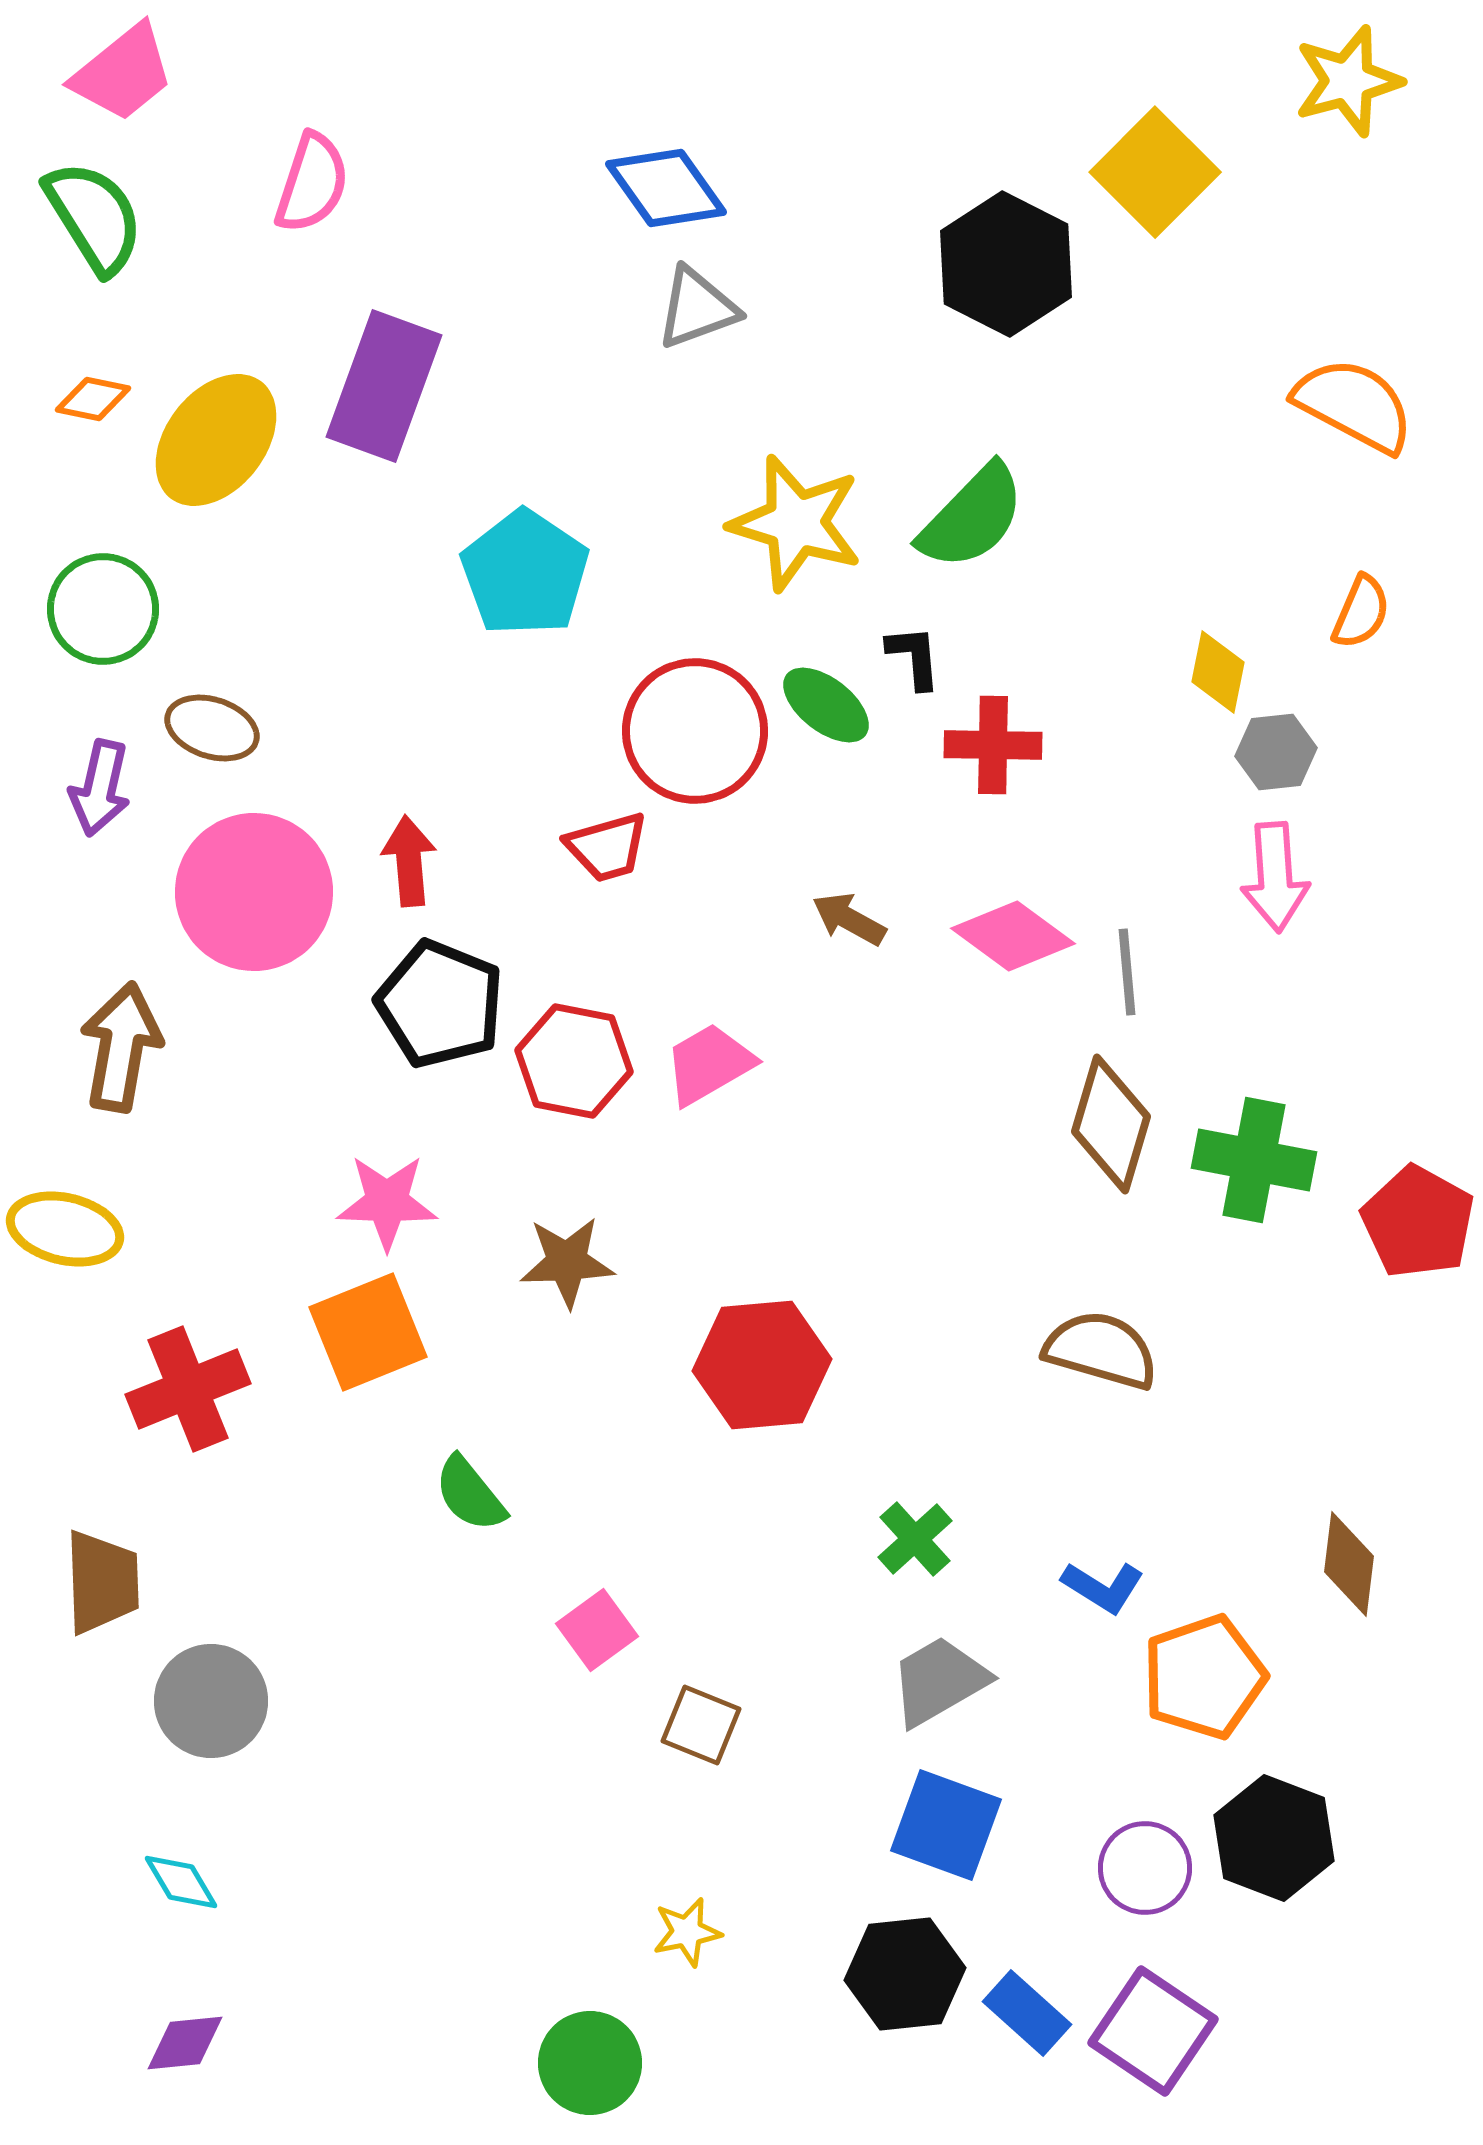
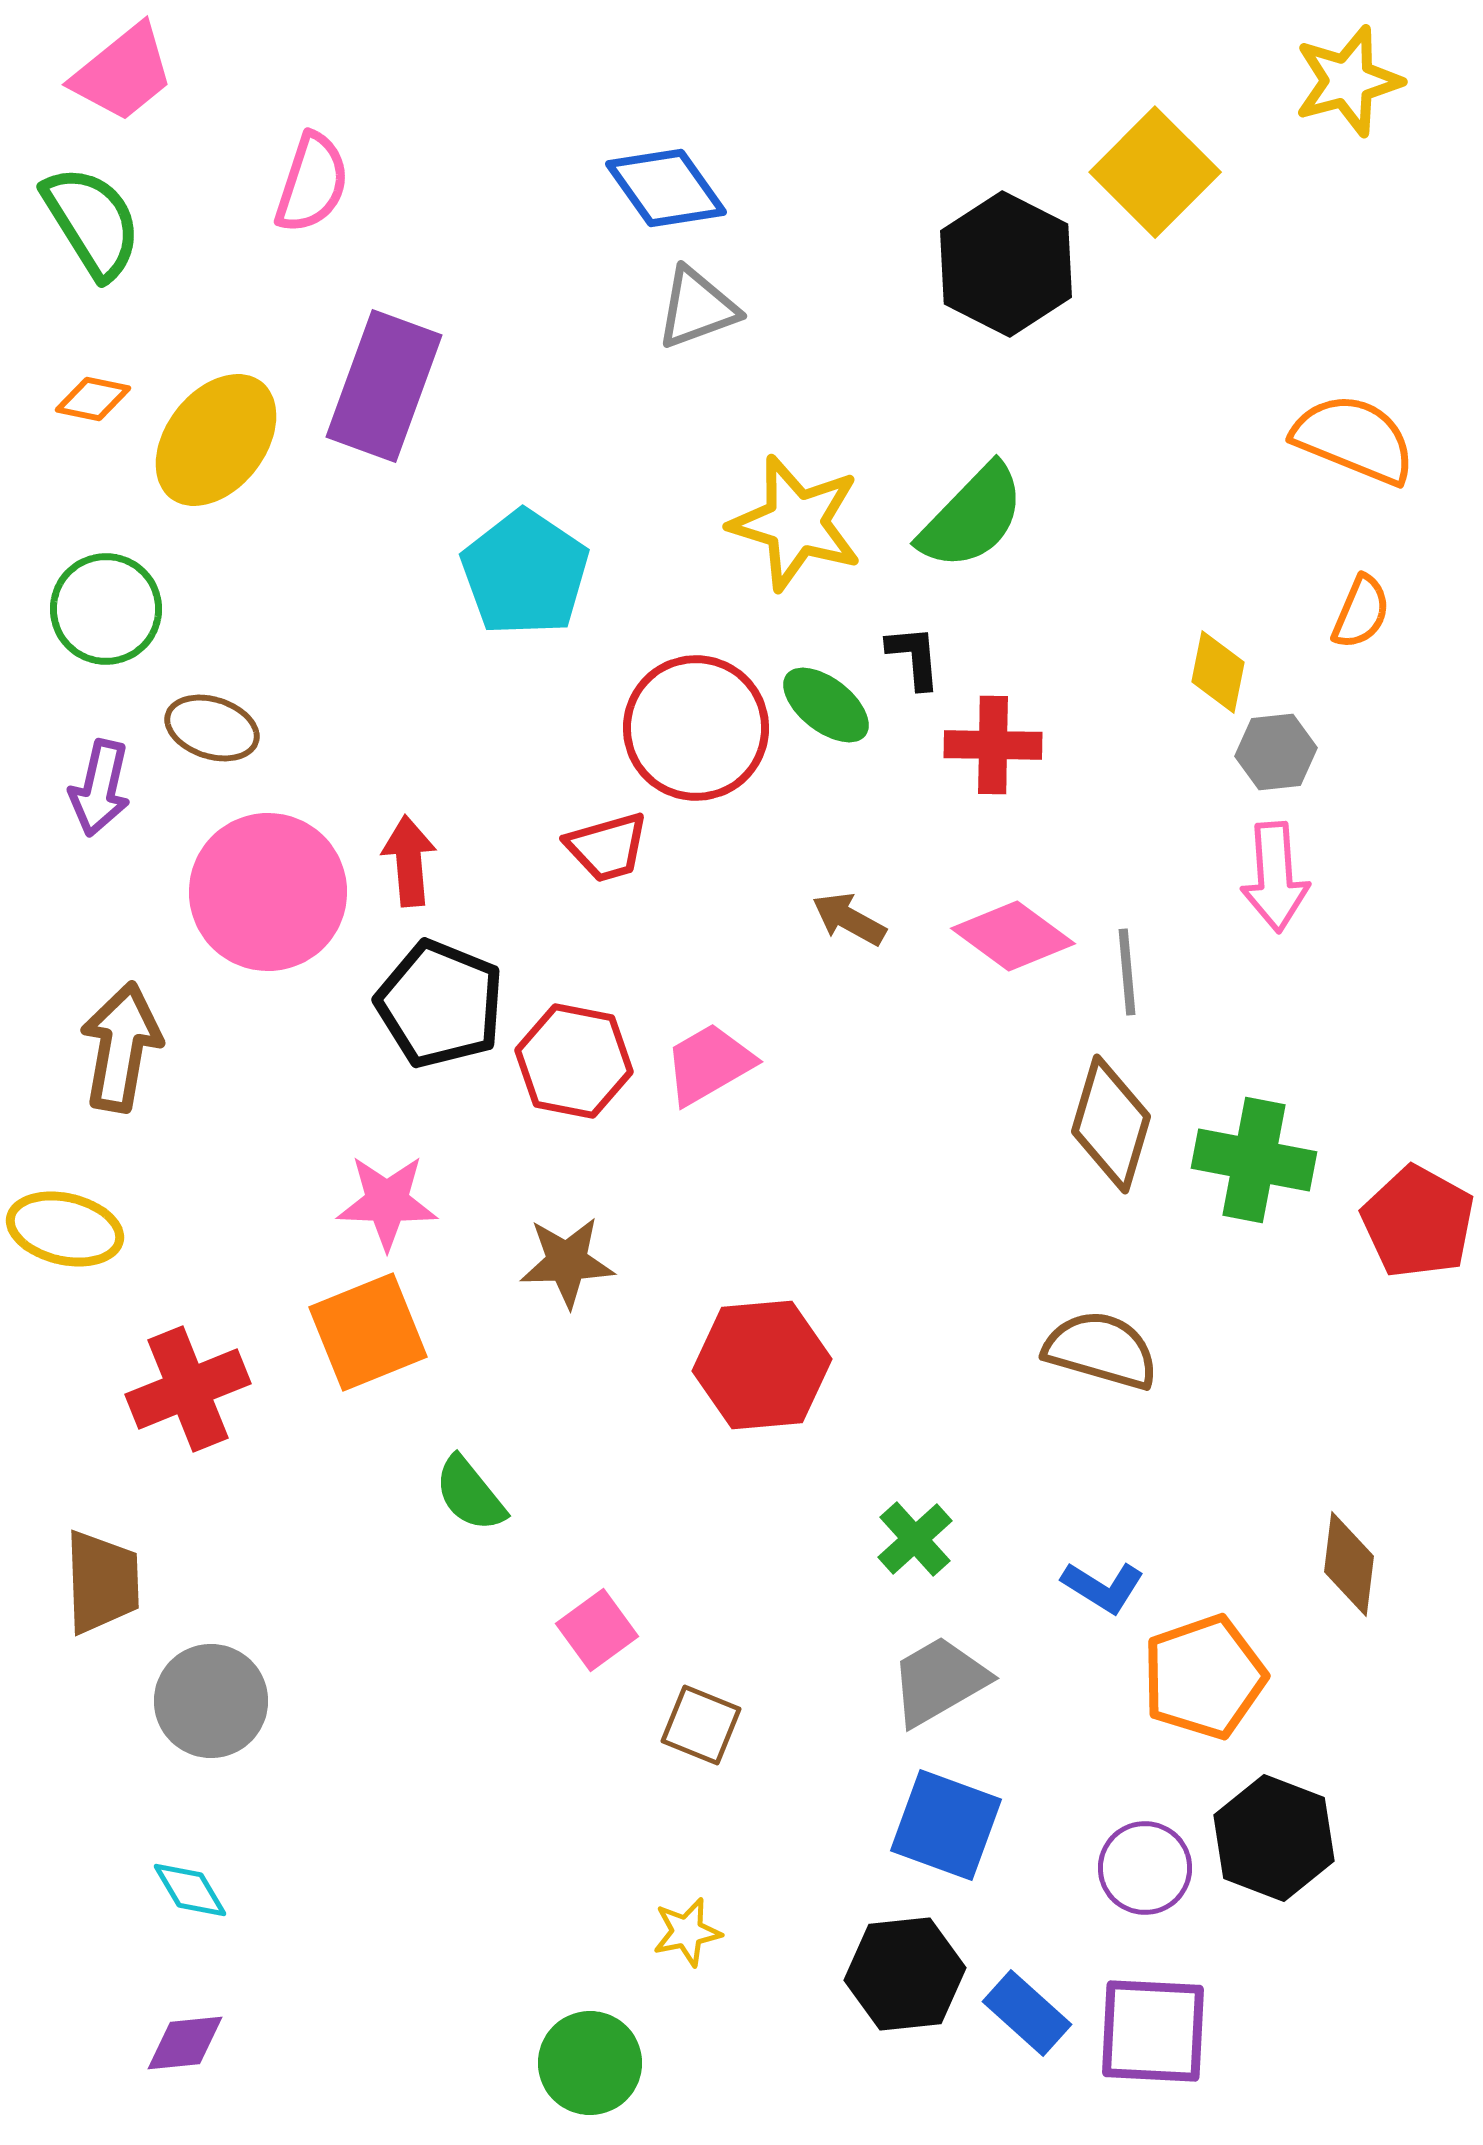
green semicircle at (94, 217): moved 2 px left, 5 px down
orange semicircle at (1354, 405): moved 34 px down; rotated 6 degrees counterclockwise
green circle at (103, 609): moved 3 px right
red circle at (695, 731): moved 1 px right, 3 px up
pink circle at (254, 892): moved 14 px right
cyan diamond at (181, 1882): moved 9 px right, 8 px down
purple square at (1153, 2031): rotated 31 degrees counterclockwise
